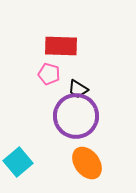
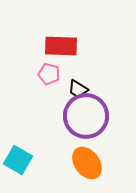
purple circle: moved 10 px right
cyan square: moved 2 px up; rotated 20 degrees counterclockwise
